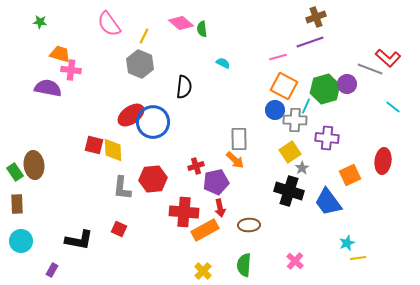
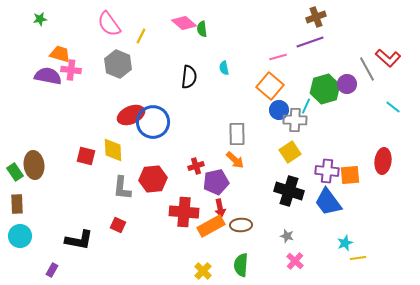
green star at (40, 22): moved 3 px up; rotated 16 degrees counterclockwise
pink diamond at (181, 23): moved 3 px right
yellow line at (144, 36): moved 3 px left
cyan semicircle at (223, 63): moved 1 px right, 5 px down; rotated 128 degrees counterclockwise
gray hexagon at (140, 64): moved 22 px left
gray line at (370, 69): moved 3 px left; rotated 40 degrees clockwise
orange square at (284, 86): moved 14 px left; rotated 12 degrees clockwise
black semicircle at (184, 87): moved 5 px right, 10 px up
purple semicircle at (48, 88): moved 12 px up
blue circle at (275, 110): moved 4 px right
red ellipse at (131, 115): rotated 12 degrees clockwise
purple cross at (327, 138): moved 33 px down
gray rectangle at (239, 139): moved 2 px left, 5 px up
red square at (94, 145): moved 8 px left, 11 px down
gray star at (302, 168): moved 15 px left, 68 px down; rotated 24 degrees counterclockwise
orange square at (350, 175): rotated 20 degrees clockwise
brown ellipse at (249, 225): moved 8 px left
red square at (119, 229): moved 1 px left, 4 px up
orange rectangle at (205, 230): moved 6 px right, 4 px up
cyan circle at (21, 241): moved 1 px left, 5 px up
cyan star at (347, 243): moved 2 px left
green semicircle at (244, 265): moved 3 px left
